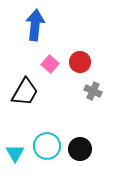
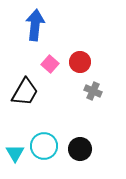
cyan circle: moved 3 px left
